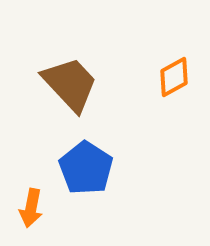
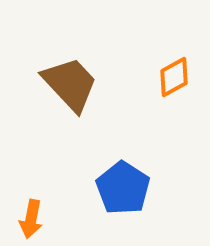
blue pentagon: moved 37 px right, 20 px down
orange arrow: moved 11 px down
